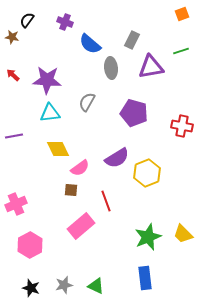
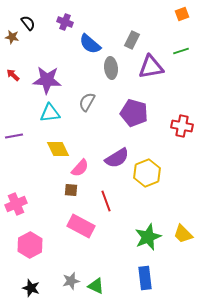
black semicircle: moved 1 px right, 3 px down; rotated 105 degrees clockwise
pink semicircle: rotated 12 degrees counterclockwise
pink rectangle: rotated 68 degrees clockwise
gray star: moved 7 px right, 4 px up
